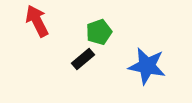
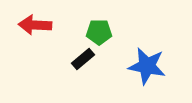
red arrow: moved 2 px left, 4 px down; rotated 60 degrees counterclockwise
green pentagon: rotated 20 degrees clockwise
